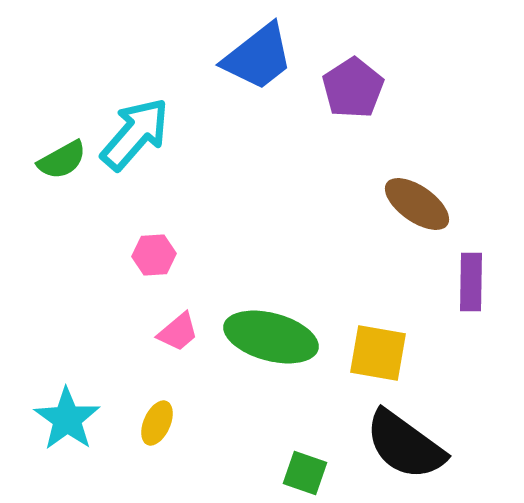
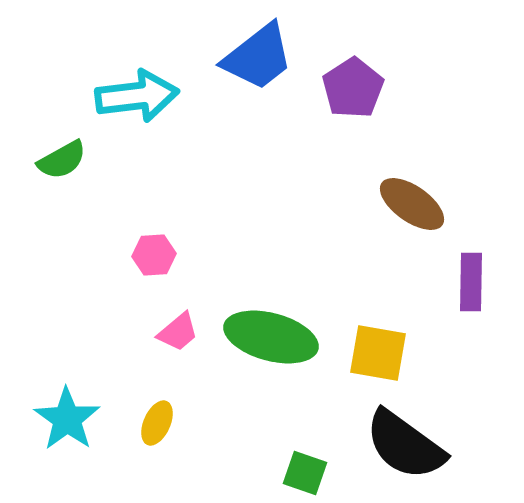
cyan arrow: moved 2 px right, 38 px up; rotated 42 degrees clockwise
brown ellipse: moved 5 px left
